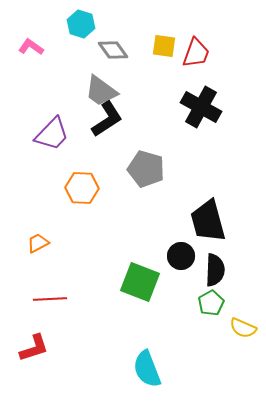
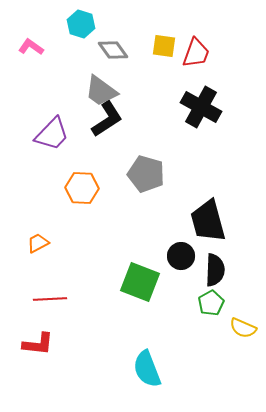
gray pentagon: moved 5 px down
red L-shape: moved 4 px right, 4 px up; rotated 24 degrees clockwise
